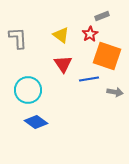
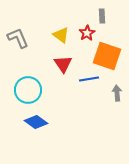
gray rectangle: rotated 72 degrees counterclockwise
red star: moved 3 px left, 1 px up
gray L-shape: rotated 20 degrees counterclockwise
gray arrow: moved 2 px right, 1 px down; rotated 105 degrees counterclockwise
